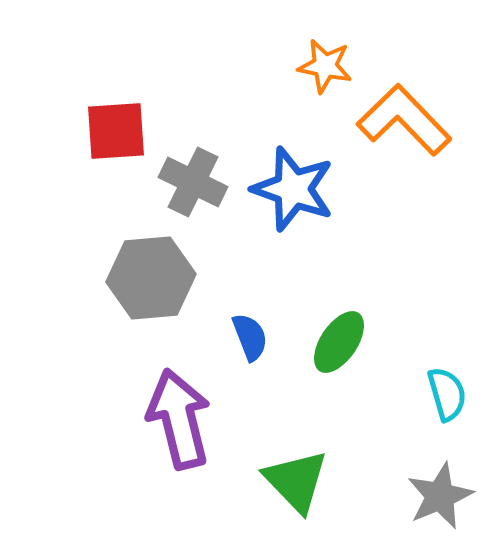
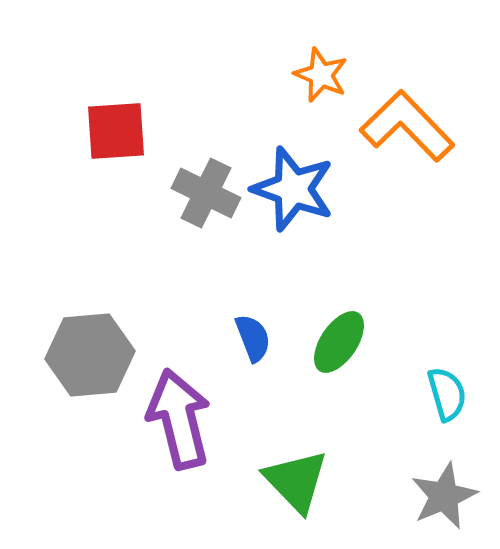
orange star: moved 4 px left, 9 px down; rotated 12 degrees clockwise
orange L-shape: moved 3 px right, 6 px down
gray cross: moved 13 px right, 11 px down
gray hexagon: moved 61 px left, 77 px down
blue semicircle: moved 3 px right, 1 px down
gray star: moved 4 px right
